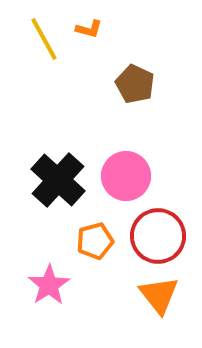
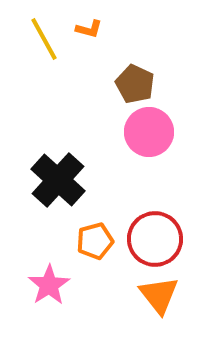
pink circle: moved 23 px right, 44 px up
red circle: moved 3 px left, 3 px down
